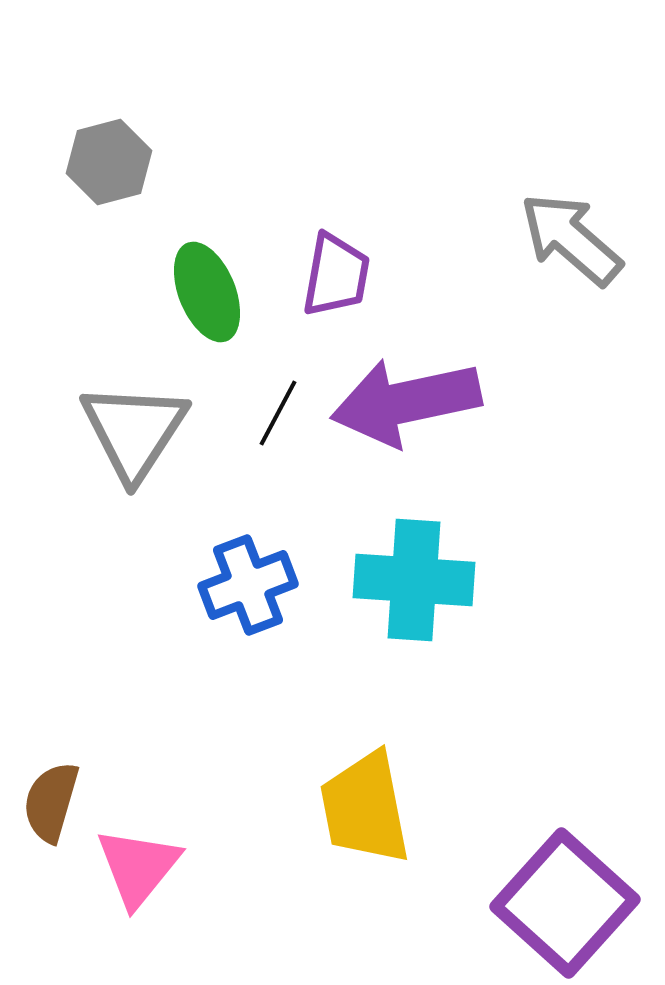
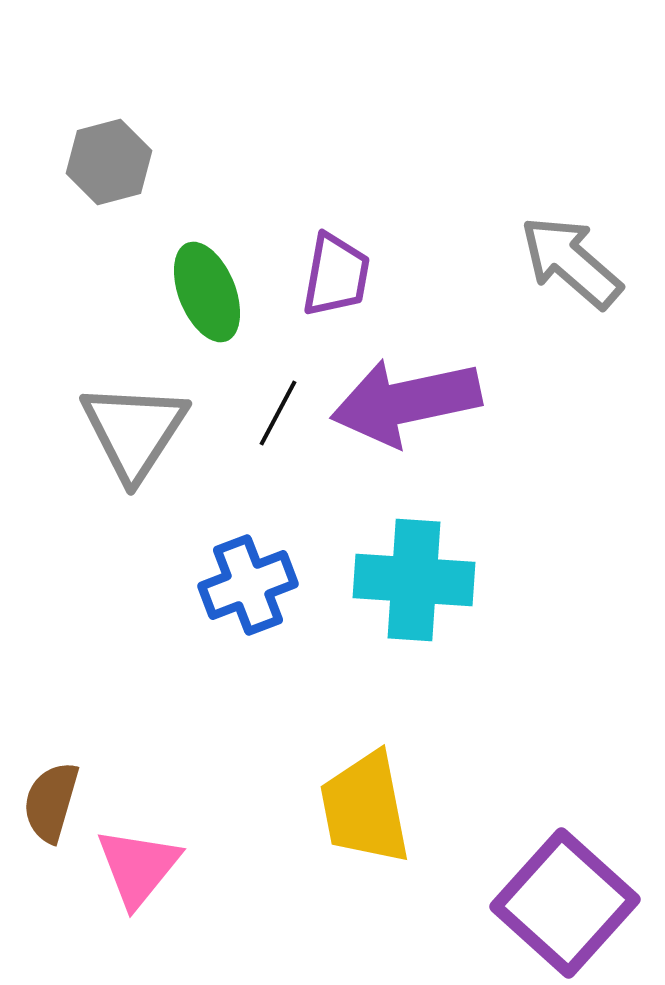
gray arrow: moved 23 px down
